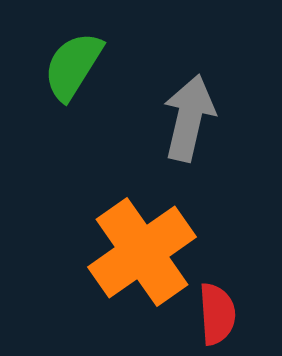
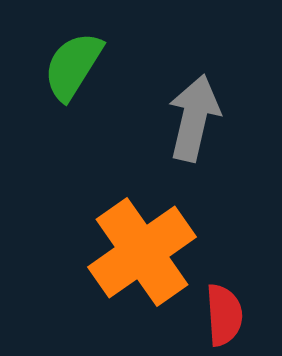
gray arrow: moved 5 px right
red semicircle: moved 7 px right, 1 px down
